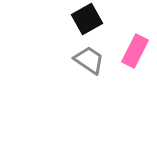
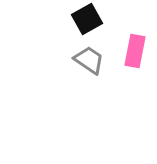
pink rectangle: rotated 16 degrees counterclockwise
